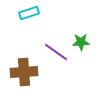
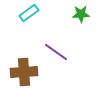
cyan rectangle: rotated 18 degrees counterclockwise
green star: moved 28 px up
